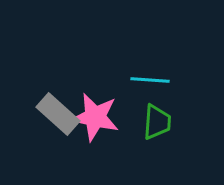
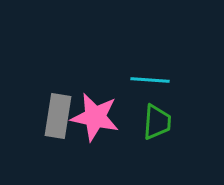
gray rectangle: moved 2 px down; rotated 57 degrees clockwise
